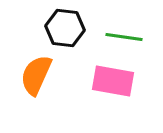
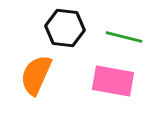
green line: rotated 6 degrees clockwise
